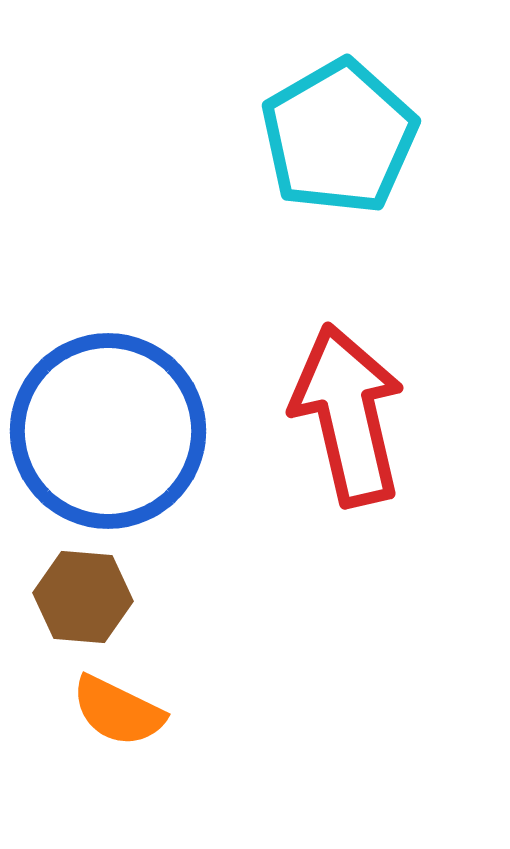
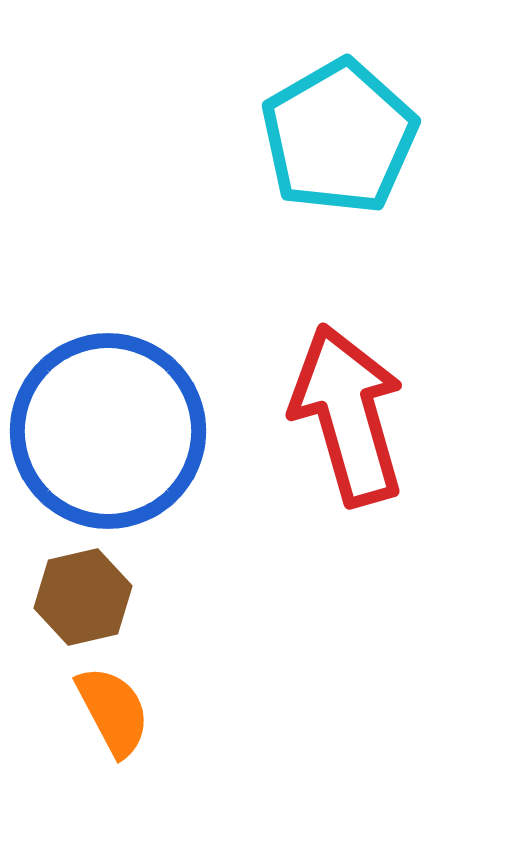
red arrow: rotated 3 degrees counterclockwise
brown hexagon: rotated 18 degrees counterclockwise
orange semicircle: moved 5 px left; rotated 144 degrees counterclockwise
